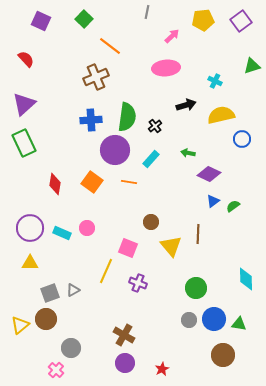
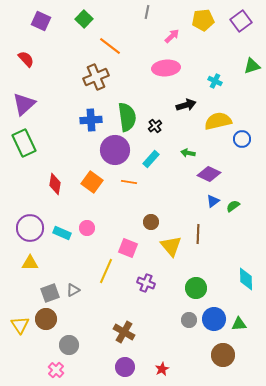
yellow semicircle at (221, 115): moved 3 px left, 6 px down
green semicircle at (127, 117): rotated 16 degrees counterclockwise
purple cross at (138, 283): moved 8 px right
green triangle at (239, 324): rotated 14 degrees counterclockwise
yellow triangle at (20, 325): rotated 24 degrees counterclockwise
brown cross at (124, 335): moved 3 px up
gray circle at (71, 348): moved 2 px left, 3 px up
purple circle at (125, 363): moved 4 px down
